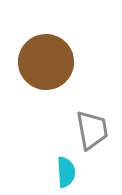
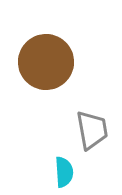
cyan semicircle: moved 2 px left
